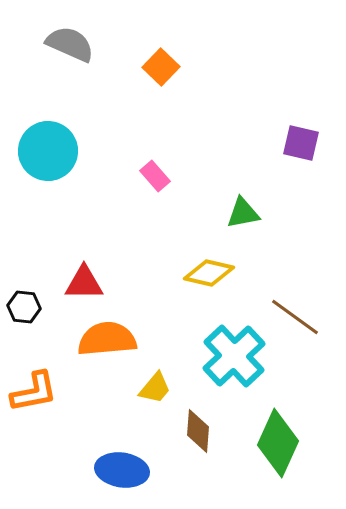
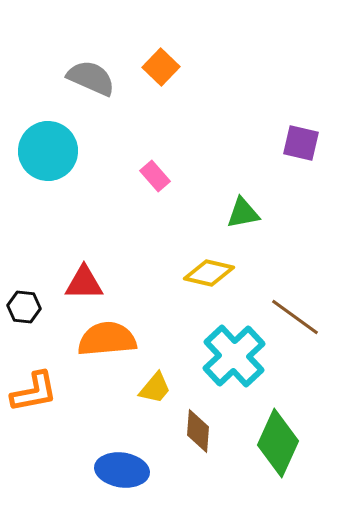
gray semicircle: moved 21 px right, 34 px down
